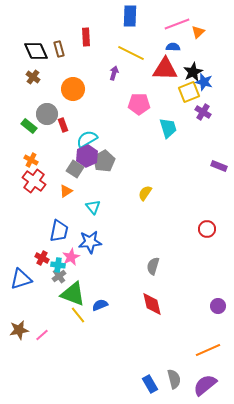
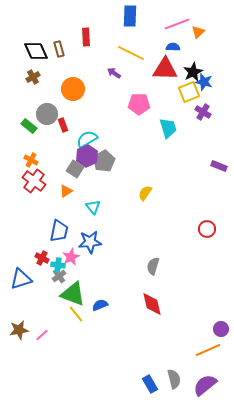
purple arrow at (114, 73): rotated 72 degrees counterclockwise
brown cross at (33, 77): rotated 24 degrees clockwise
purple circle at (218, 306): moved 3 px right, 23 px down
yellow line at (78, 315): moved 2 px left, 1 px up
